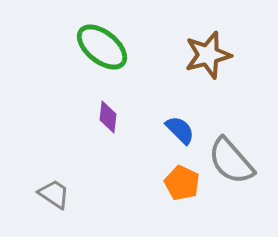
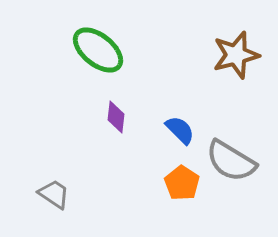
green ellipse: moved 4 px left, 3 px down
brown star: moved 28 px right
purple diamond: moved 8 px right
gray semicircle: rotated 18 degrees counterclockwise
orange pentagon: rotated 8 degrees clockwise
